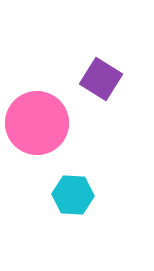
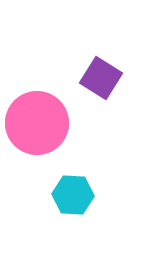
purple square: moved 1 px up
